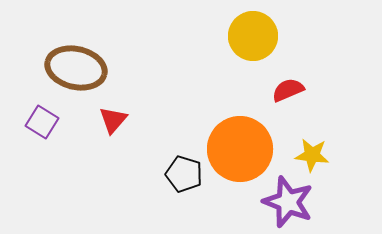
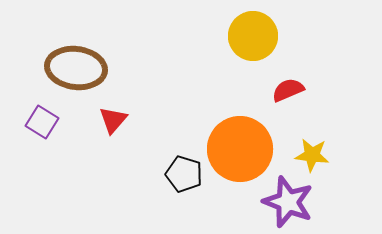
brown ellipse: rotated 6 degrees counterclockwise
